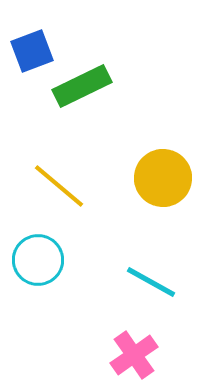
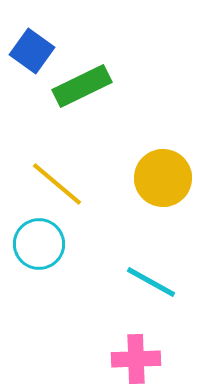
blue square: rotated 33 degrees counterclockwise
yellow line: moved 2 px left, 2 px up
cyan circle: moved 1 px right, 16 px up
pink cross: moved 2 px right, 4 px down; rotated 33 degrees clockwise
